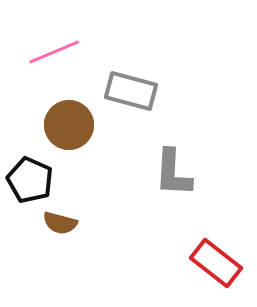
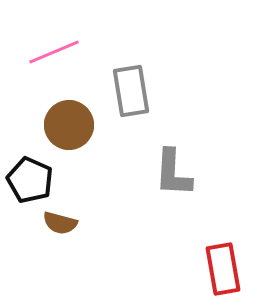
gray rectangle: rotated 66 degrees clockwise
red rectangle: moved 7 px right, 6 px down; rotated 42 degrees clockwise
